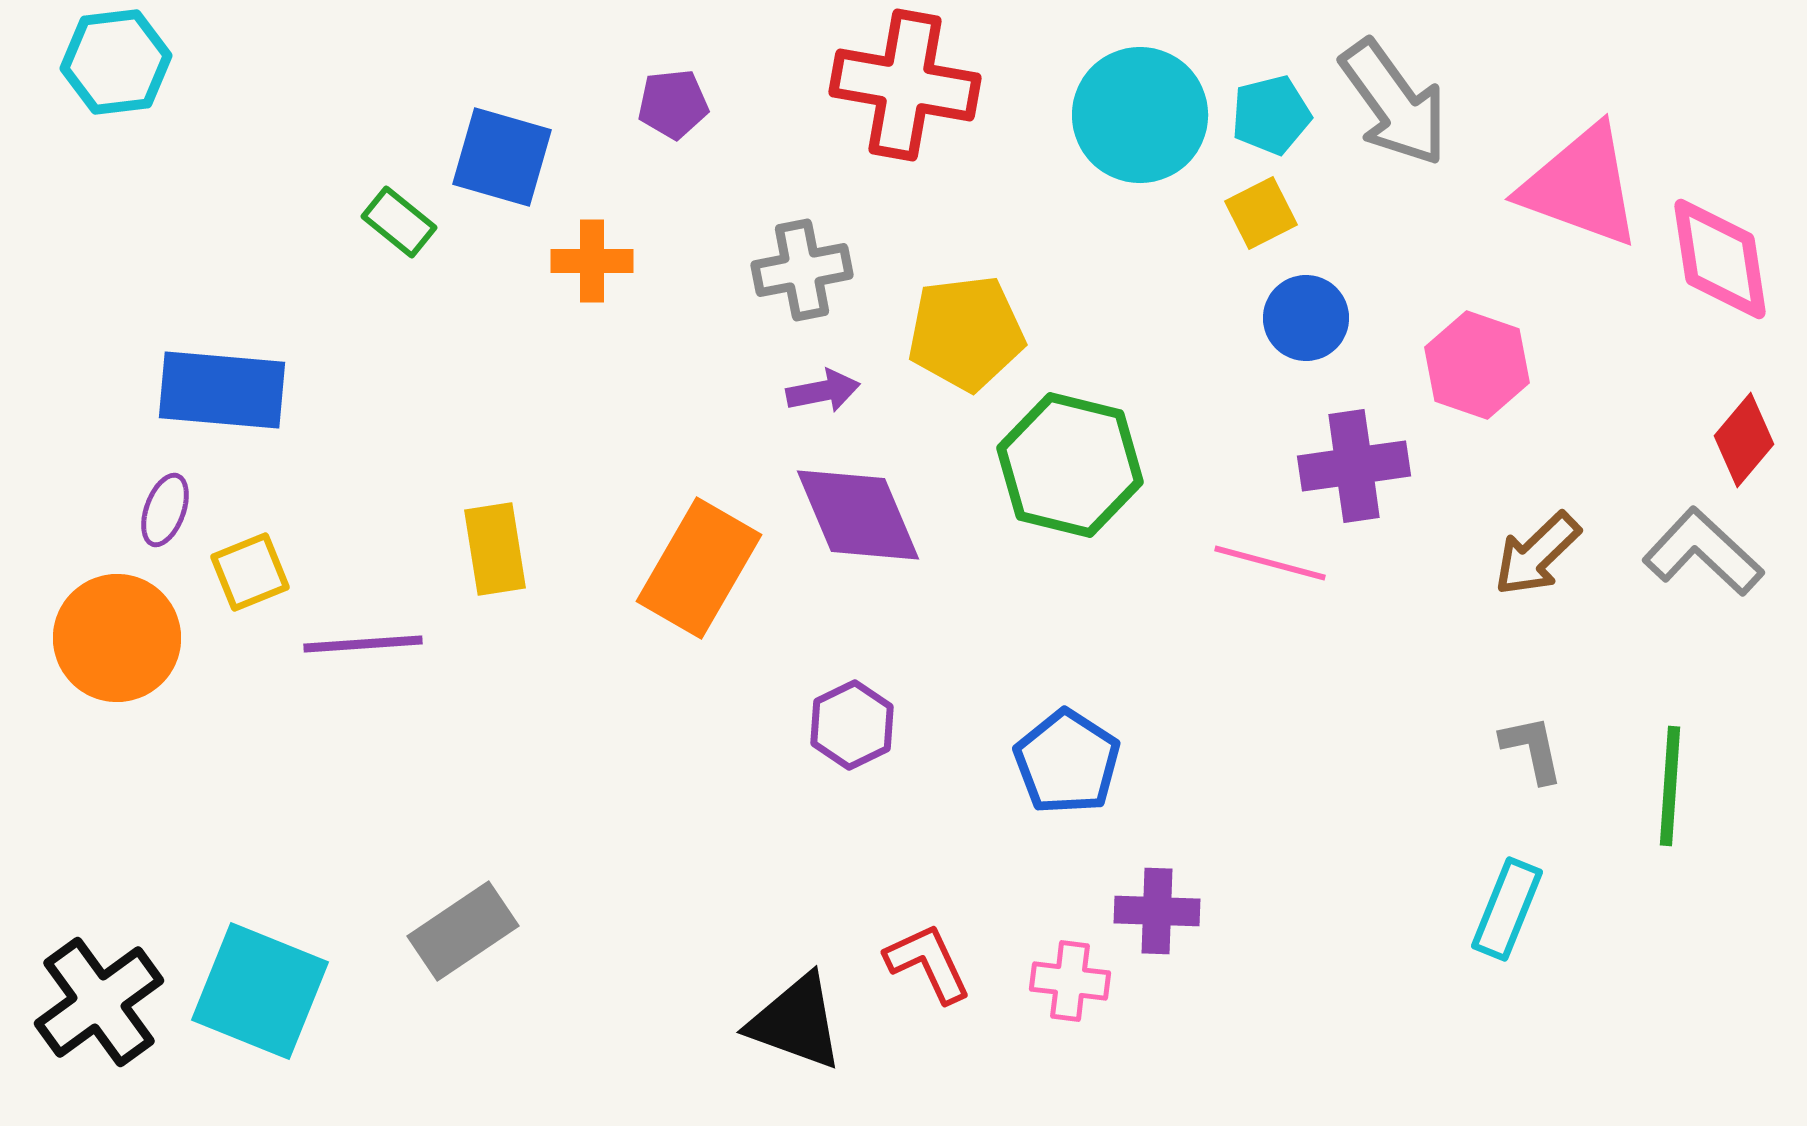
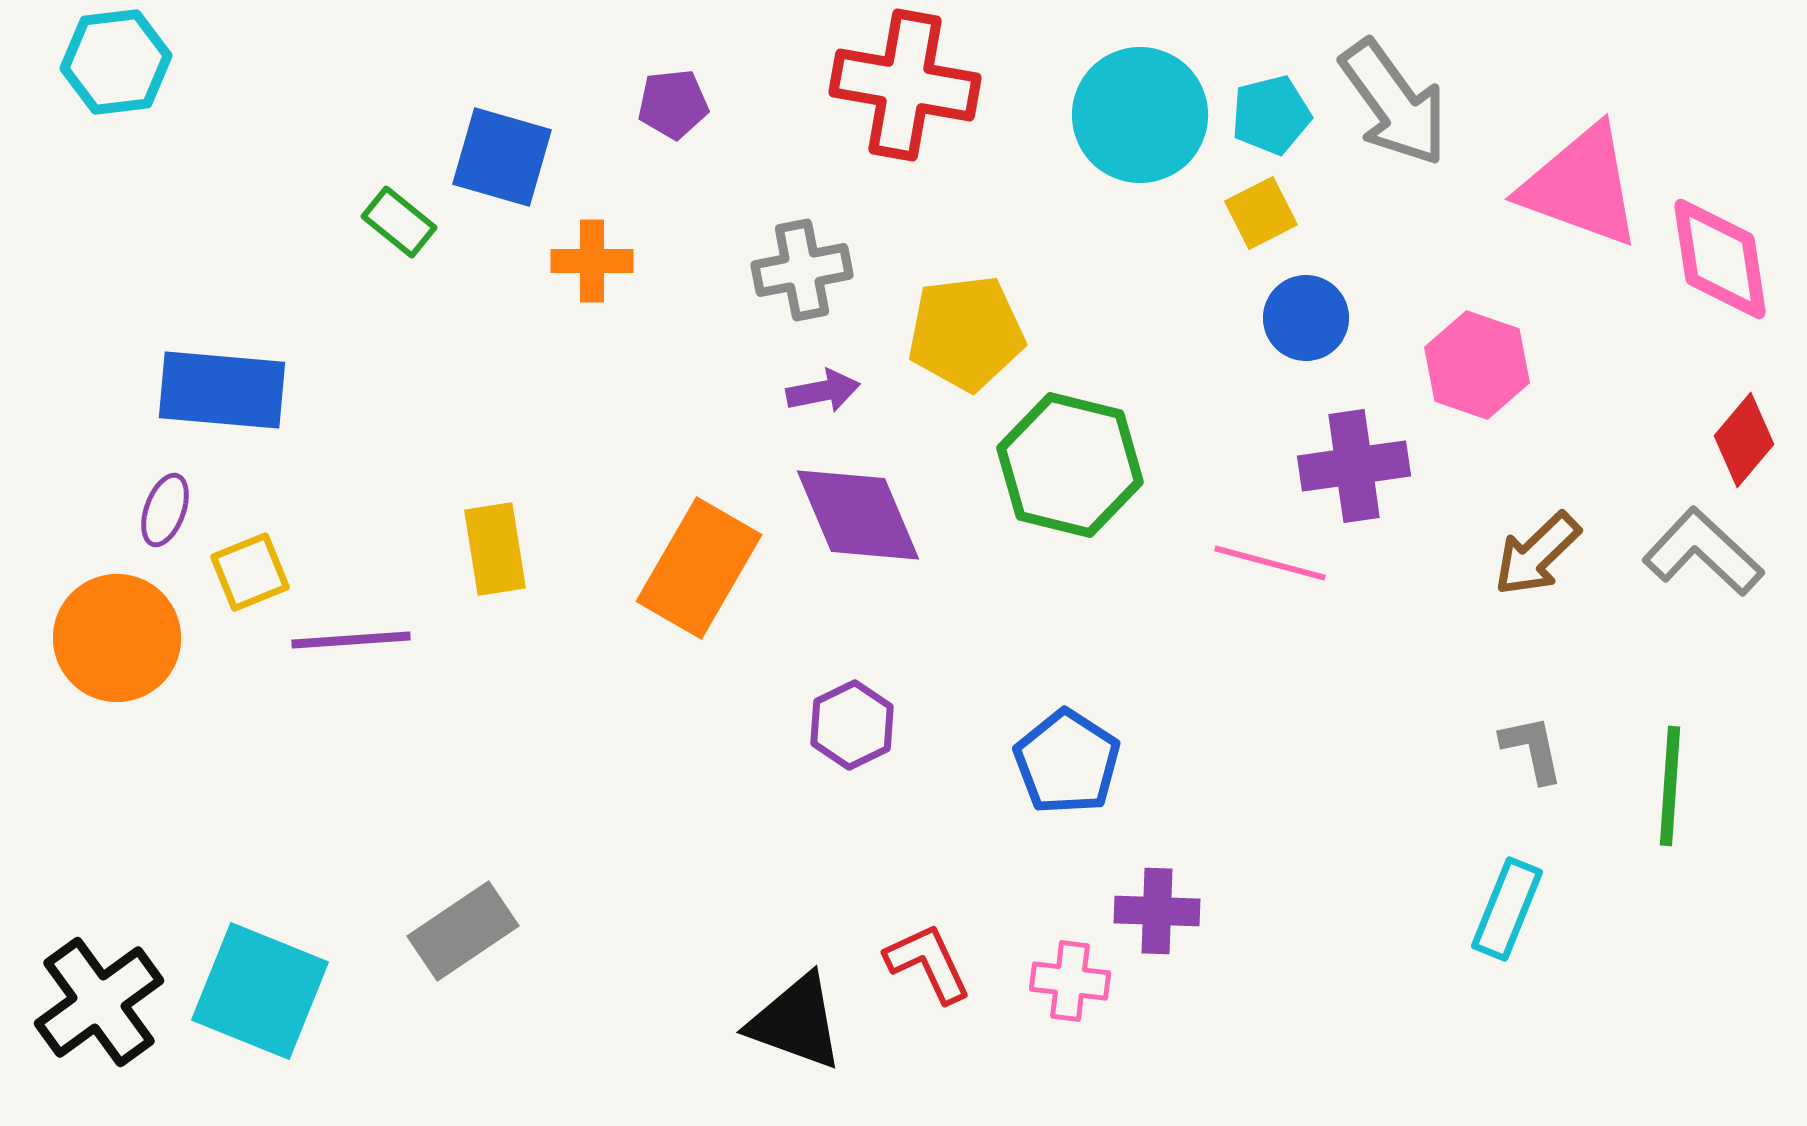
purple line at (363, 644): moved 12 px left, 4 px up
